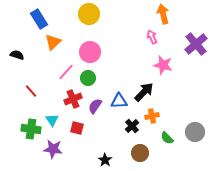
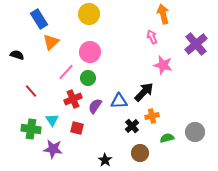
orange triangle: moved 2 px left
green semicircle: rotated 120 degrees clockwise
